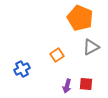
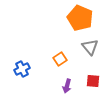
gray triangle: moved 1 px left; rotated 42 degrees counterclockwise
orange square: moved 3 px right, 4 px down
red square: moved 7 px right, 3 px up
